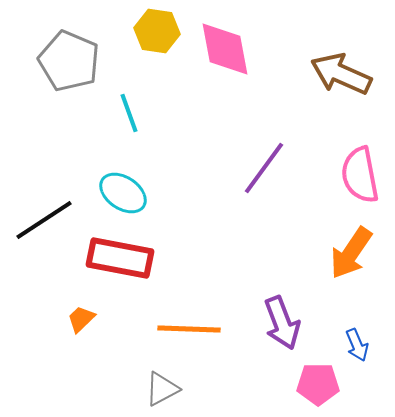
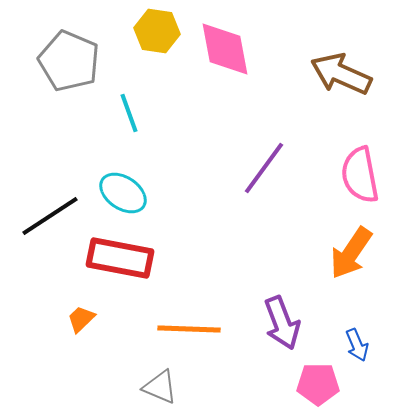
black line: moved 6 px right, 4 px up
gray triangle: moved 2 px left, 2 px up; rotated 51 degrees clockwise
